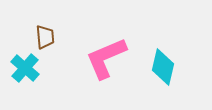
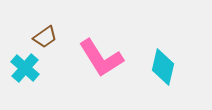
brown trapezoid: rotated 60 degrees clockwise
pink L-shape: moved 5 px left; rotated 99 degrees counterclockwise
